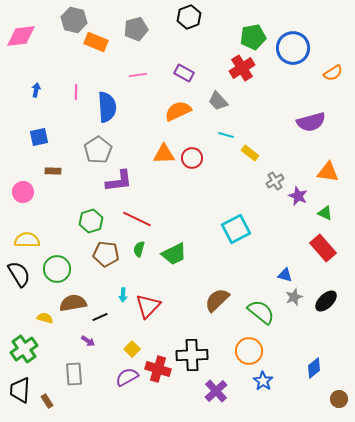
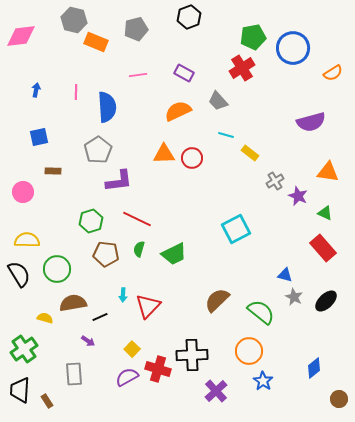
gray star at (294, 297): rotated 24 degrees counterclockwise
